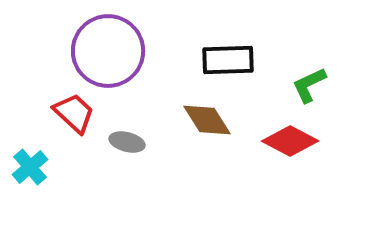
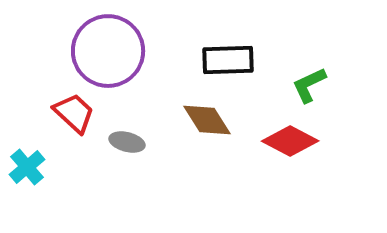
cyan cross: moved 3 px left
